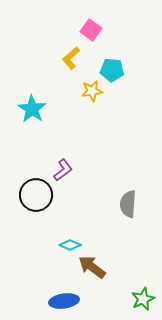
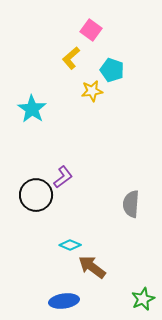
cyan pentagon: rotated 15 degrees clockwise
purple L-shape: moved 7 px down
gray semicircle: moved 3 px right
